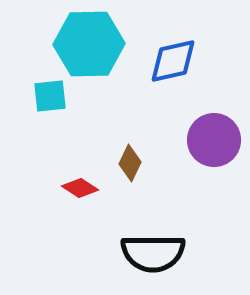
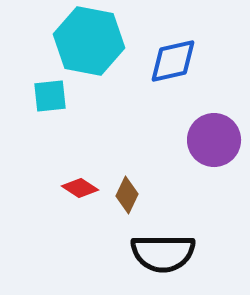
cyan hexagon: moved 3 px up; rotated 12 degrees clockwise
brown diamond: moved 3 px left, 32 px down
black semicircle: moved 10 px right
